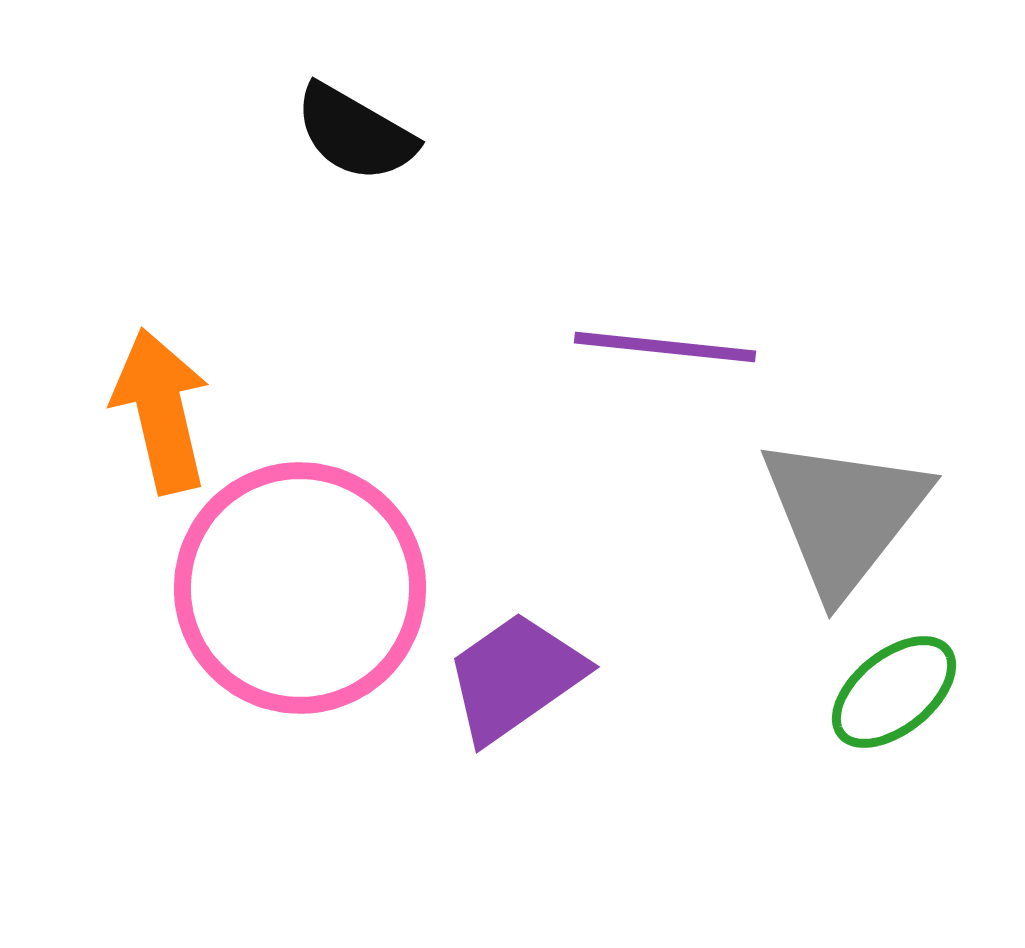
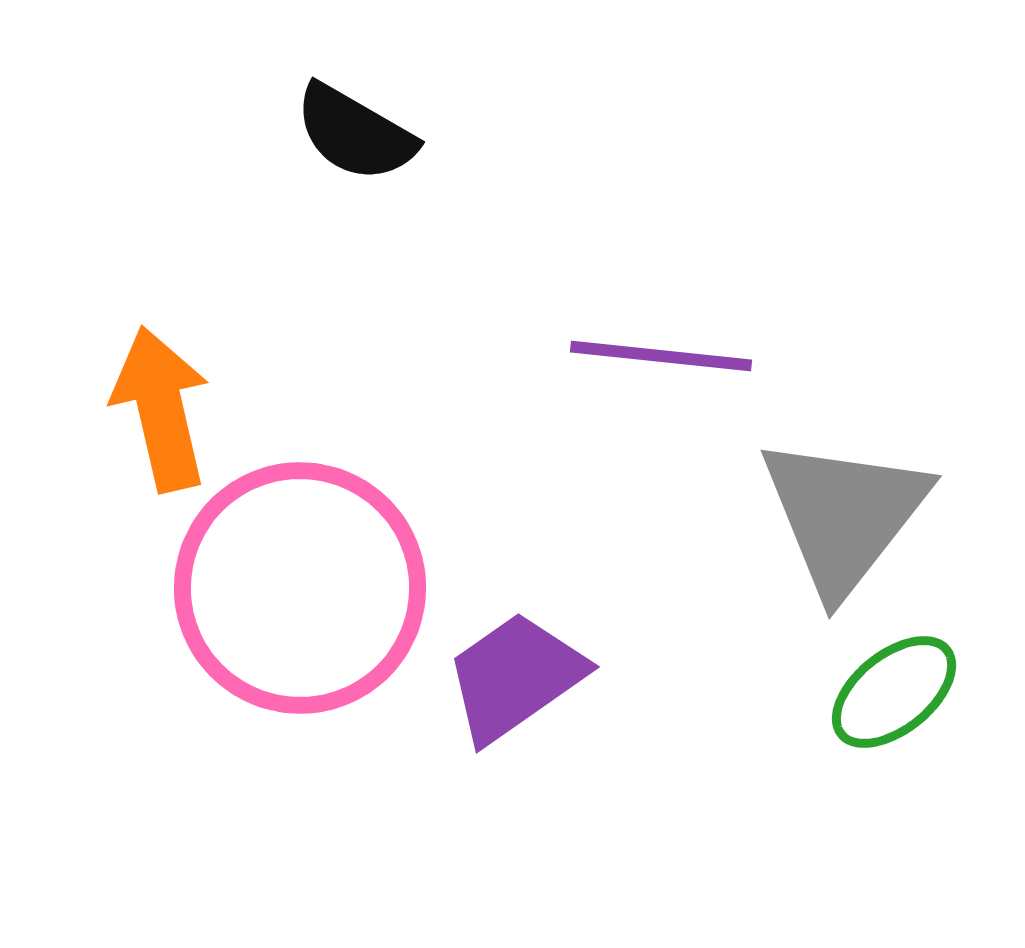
purple line: moved 4 px left, 9 px down
orange arrow: moved 2 px up
